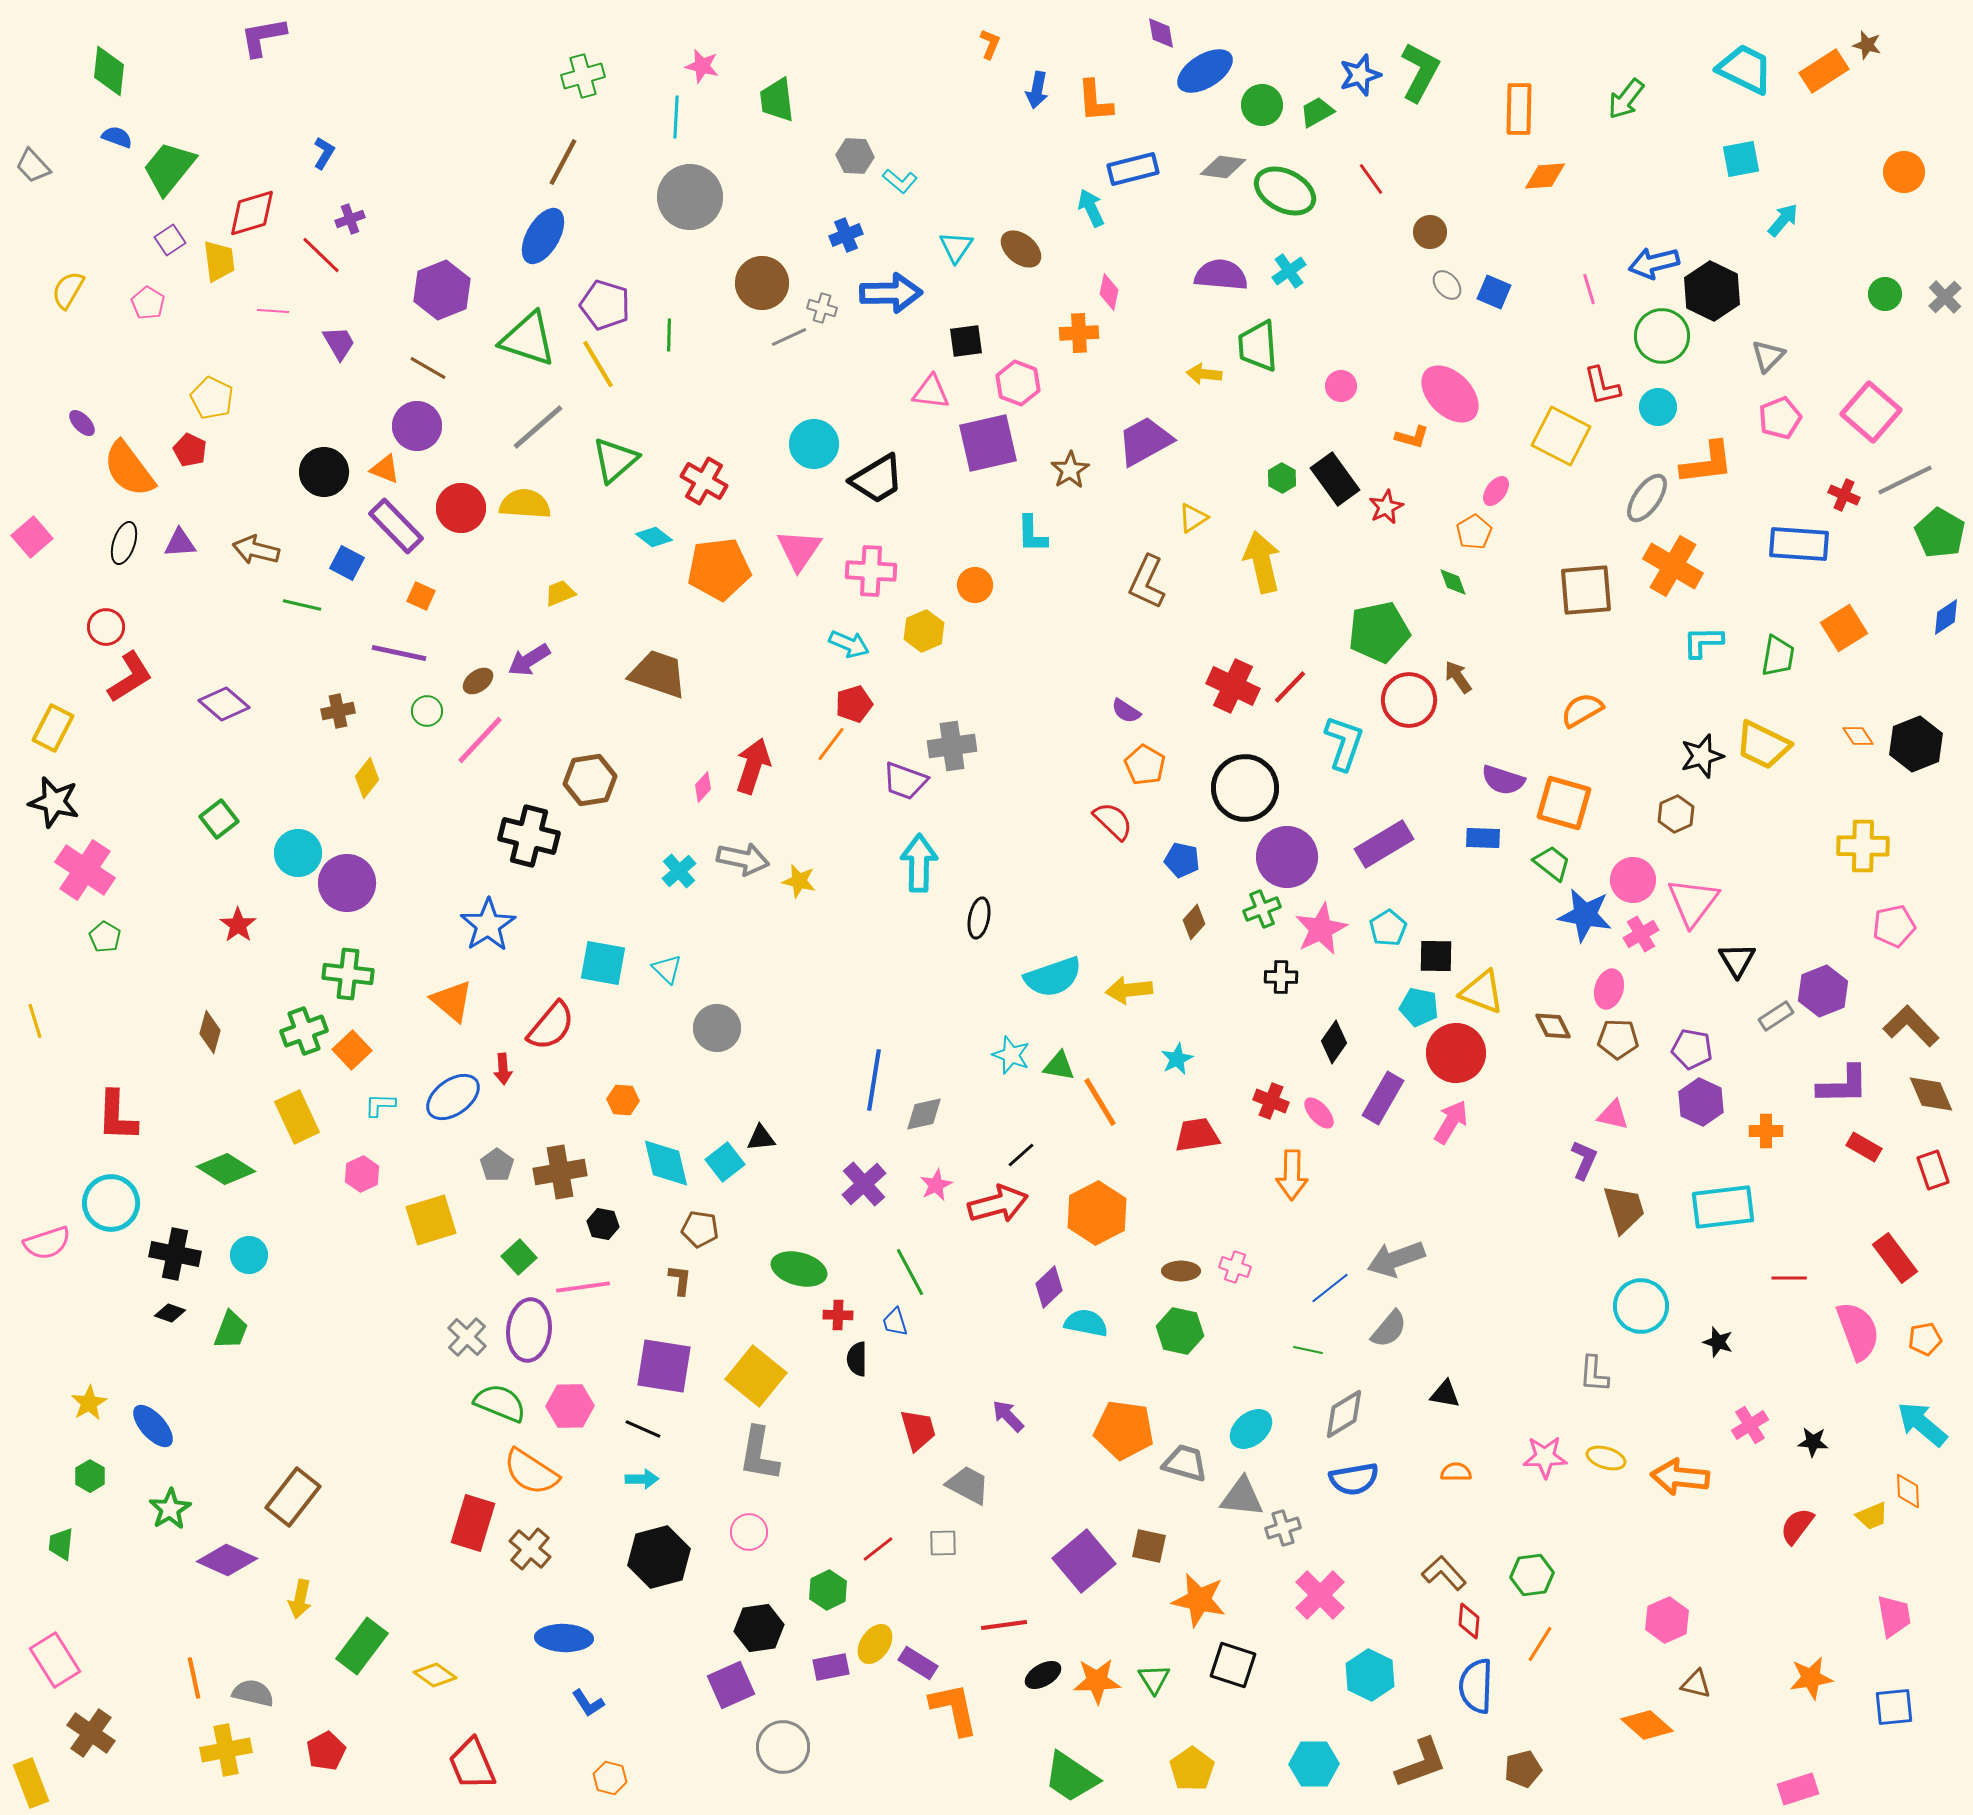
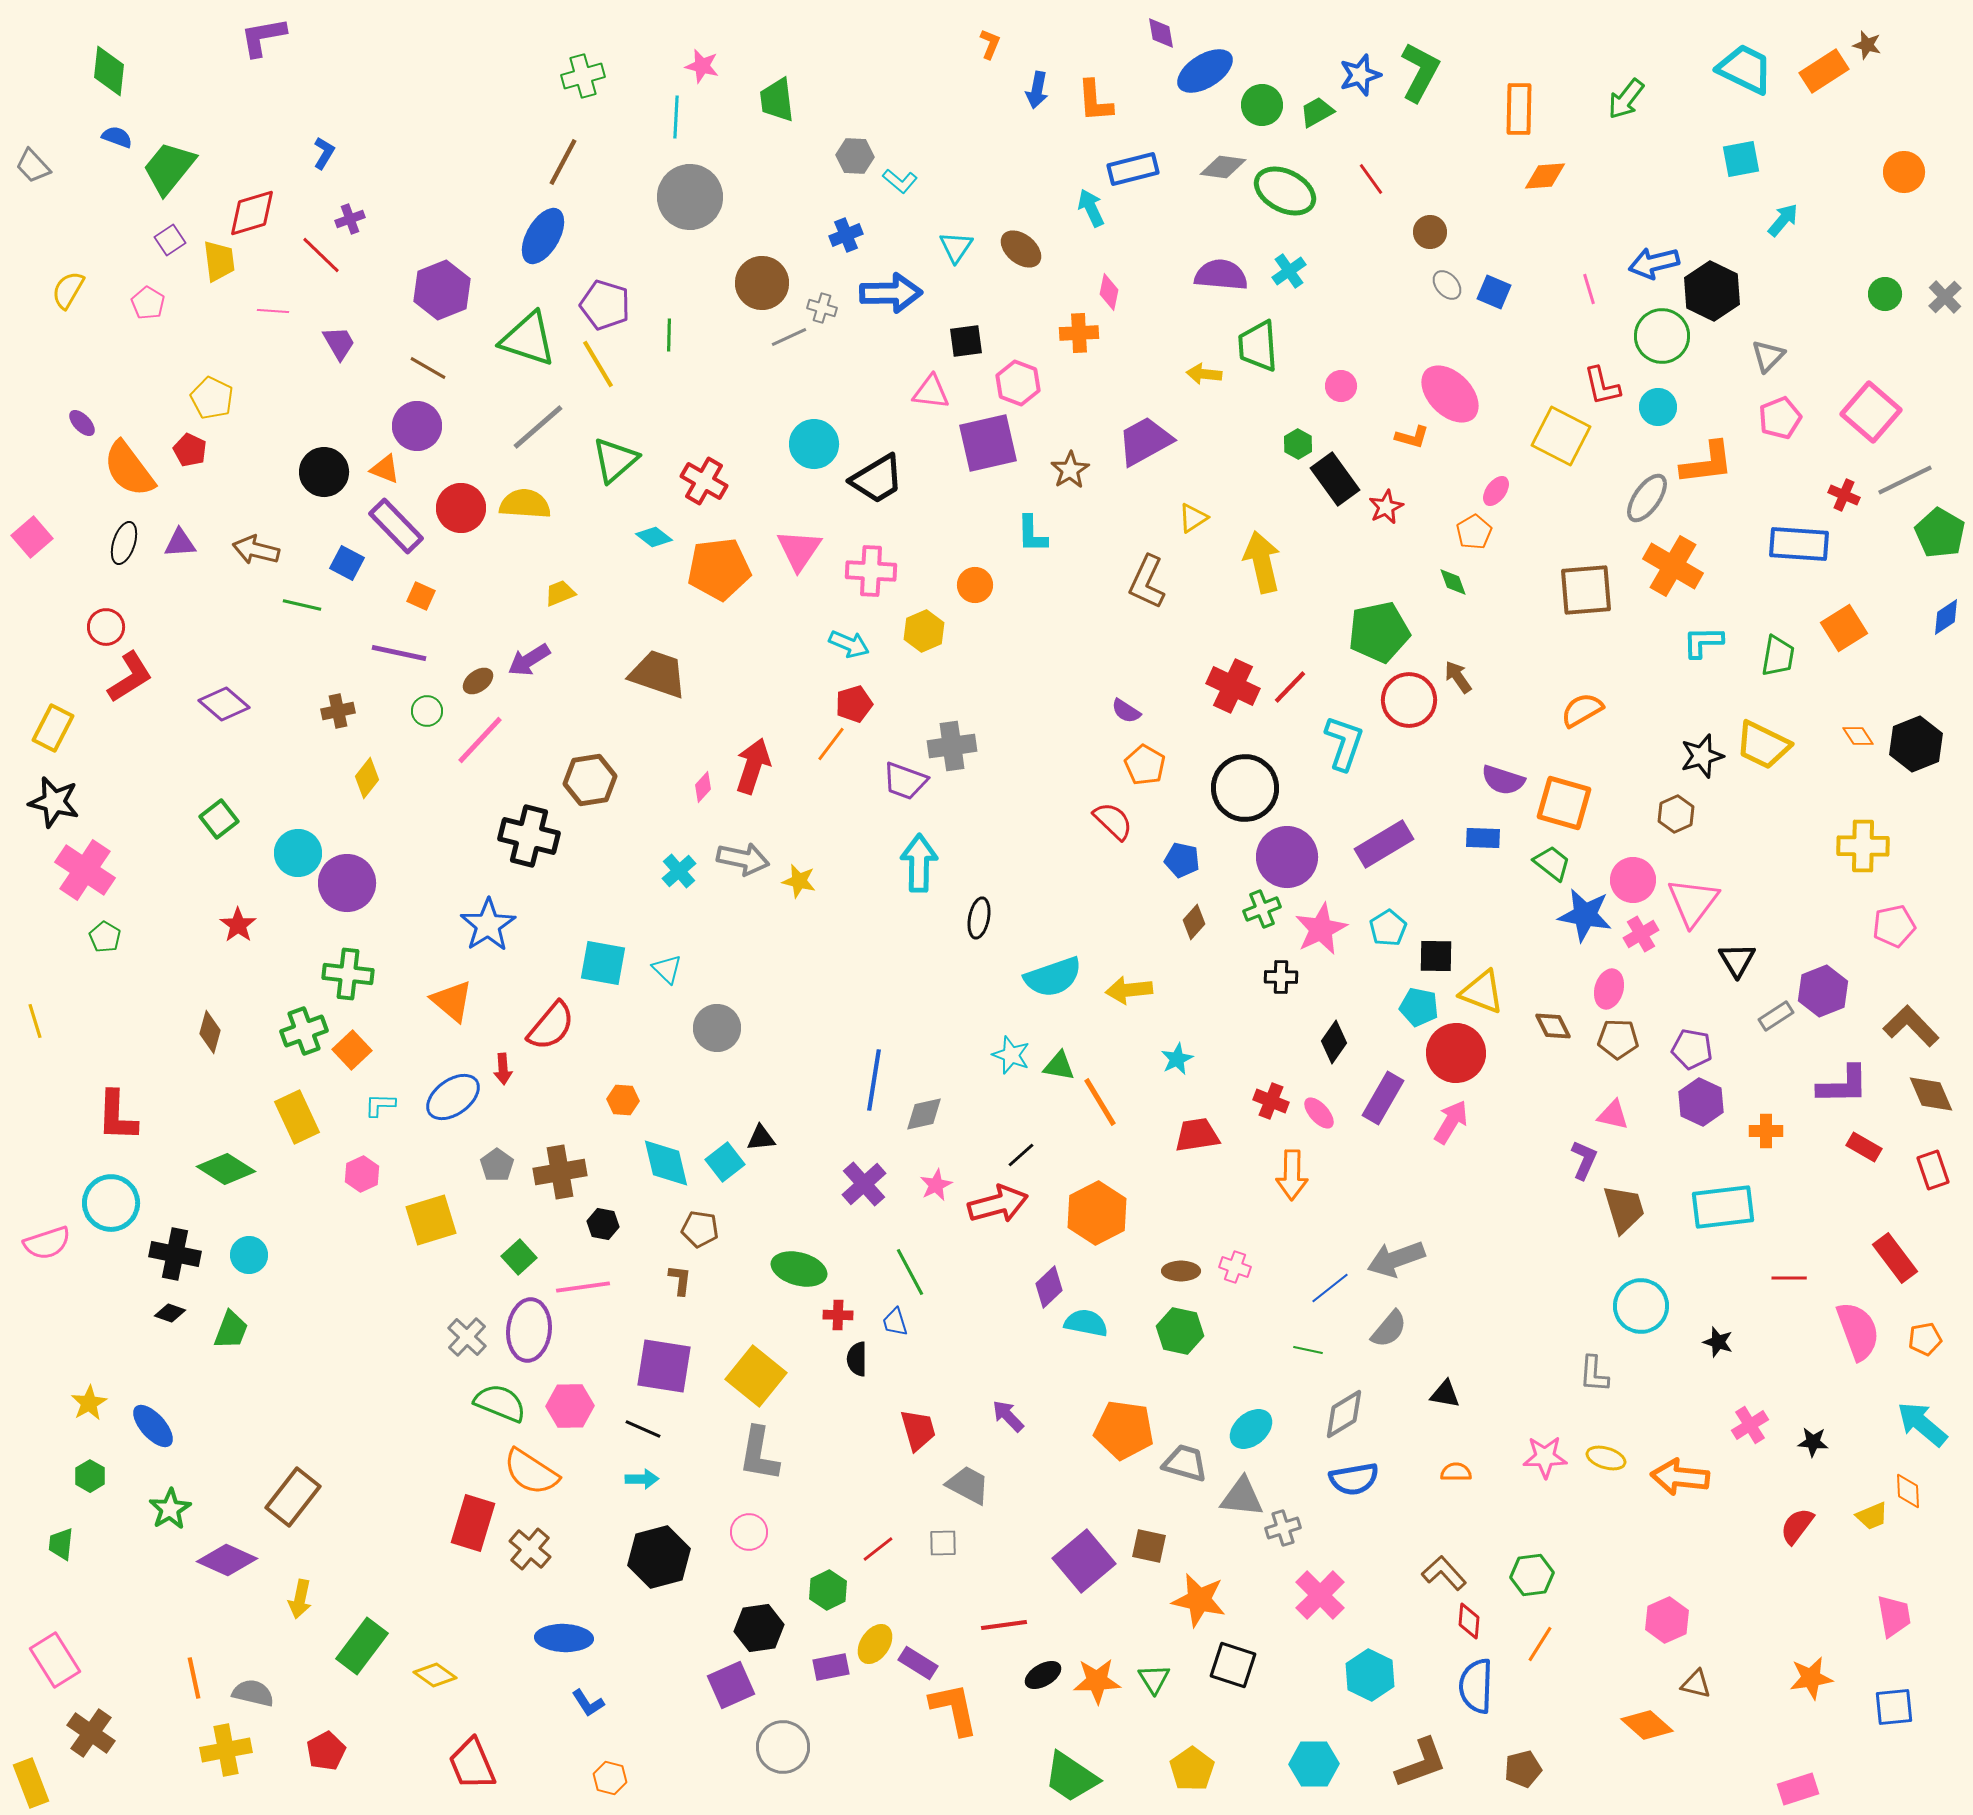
green hexagon at (1282, 478): moved 16 px right, 34 px up
